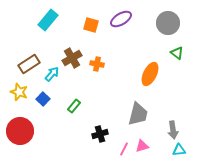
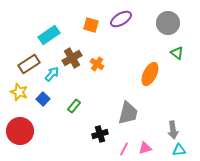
cyan rectangle: moved 1 px right, 15 px down; rotated 15 degrees clockwise
orange cross: rotated 24 degrees clockwise
gray trapezoid: moved 10 px left, 1 px up
pink triangle: moved 3 px right, 2 px down
